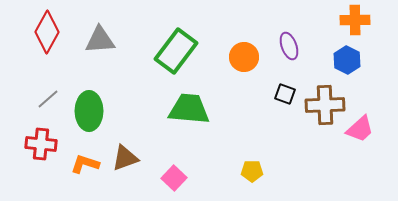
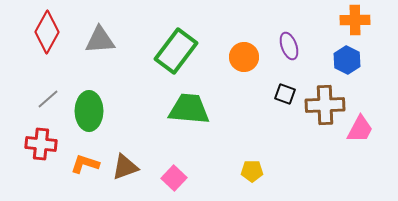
pink trapezoid: rotated 20 degrees counterclockwise
brown triangle: moved 9 px down
